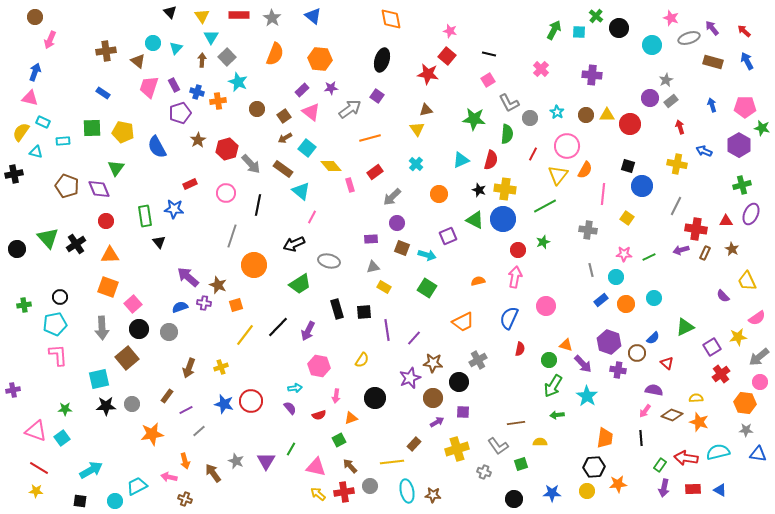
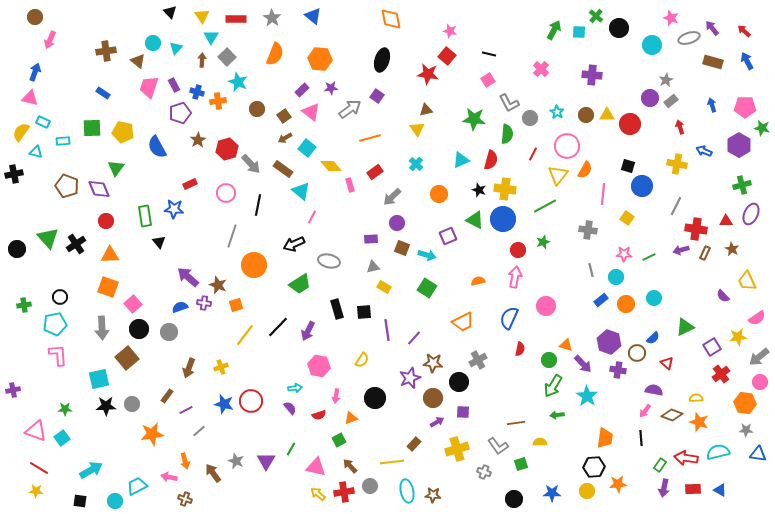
red rectangle at (239, 15): moved 3 px left, 4 px down
